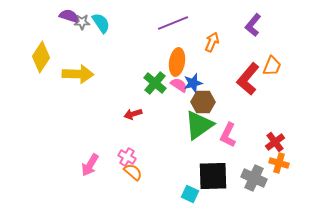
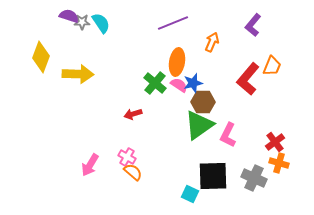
yellow diamond: rotated 12 degrees counterclockwise
